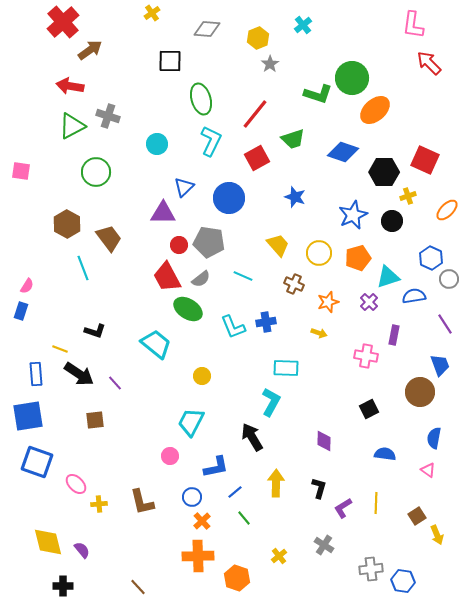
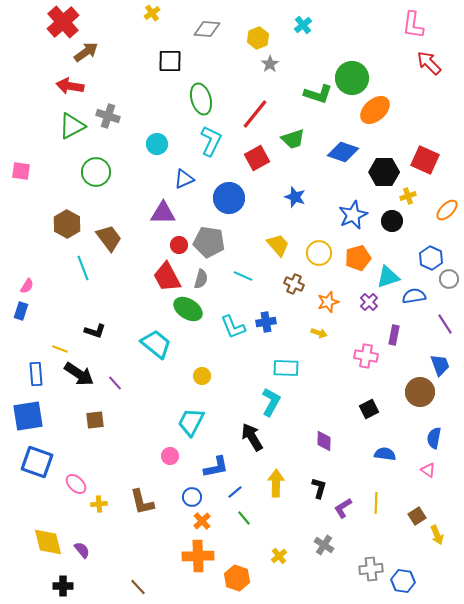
brown arrow at (90, 50): moved 4 px left, 2 px down
blue triangle at (184, 187): moved 8 px up; rotated 20 degrees clockwise
gray semicircle at (201, 279): rotated 36 degrees counterclockwise
